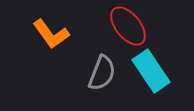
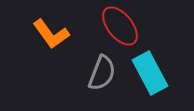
red ellipse: moved 8 px left
cyan rectangle: moved 1 px left, 2 px down; rotated 6 degrees clockwise
